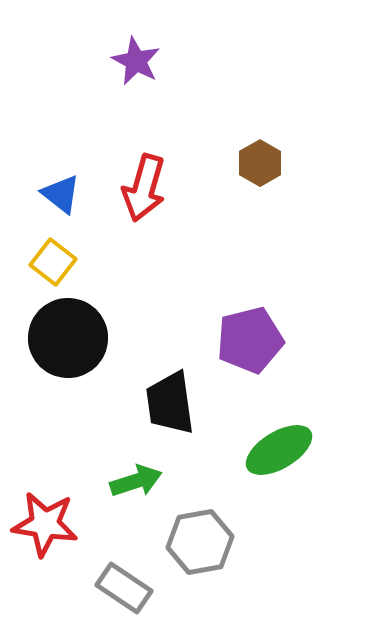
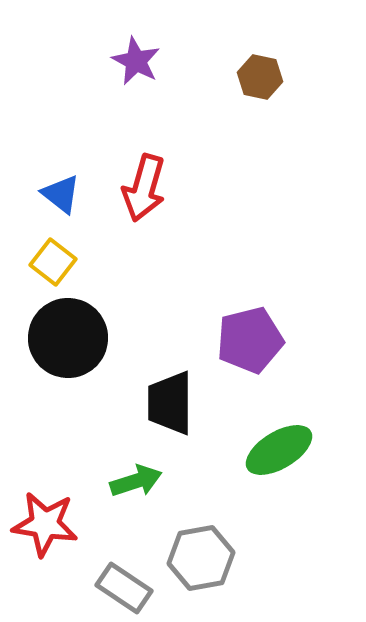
brown hexagon: moved 86 px up; rotated 18 degrees counterclockwise
black trapezoid: rotated 8 degrees clockwise
gray hexagon: moved 1 px right, 16 px down
